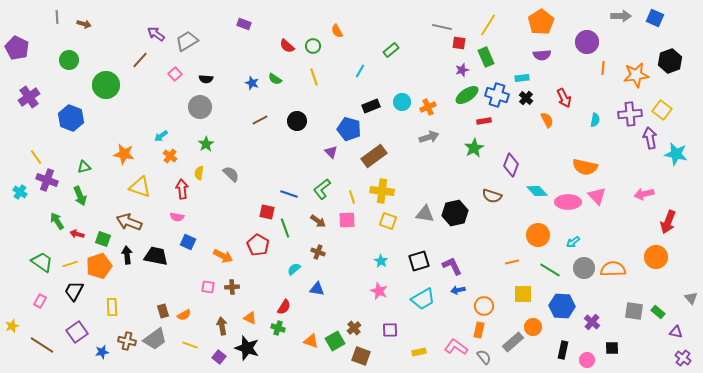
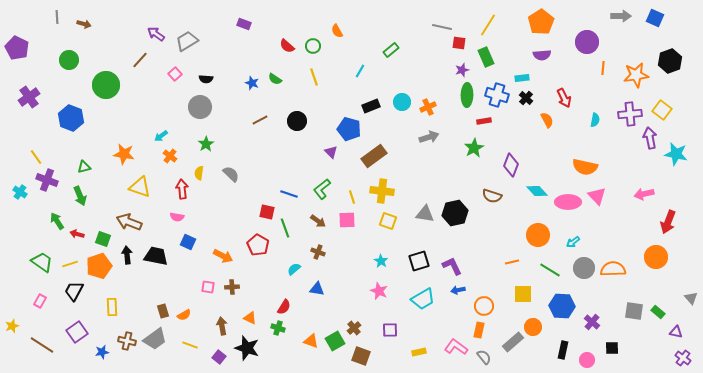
green ellipse at (467, 95): rotated 55 degrees counterclockwise
